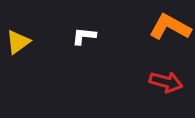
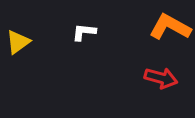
white L-shape: moved 4 px up
red arrow: moved 5 px left, 4 px up
